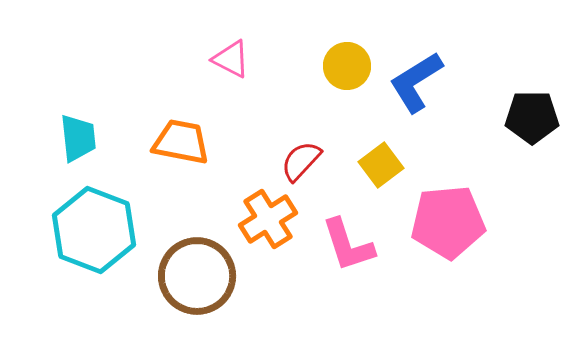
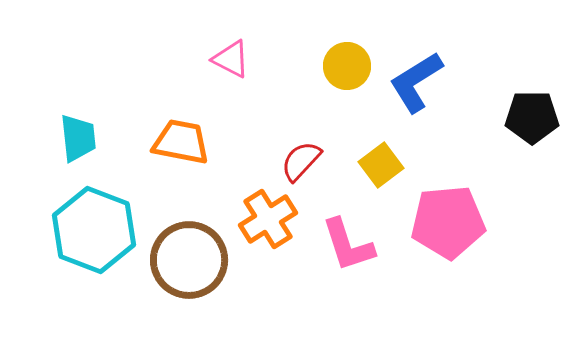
brown circle: moved 8 px left, 16 px up
